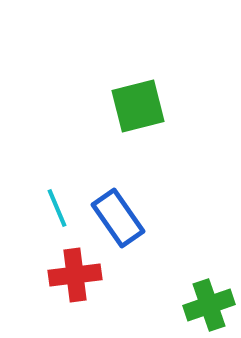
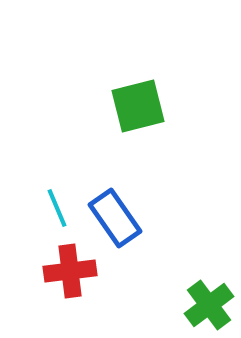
blue rectangle: moved 3 px left
red cross: moved 5 px left, 4 px up
green cross: rotated 18 degrees counterclockwise
